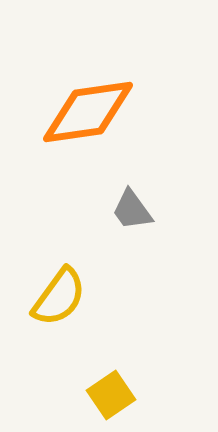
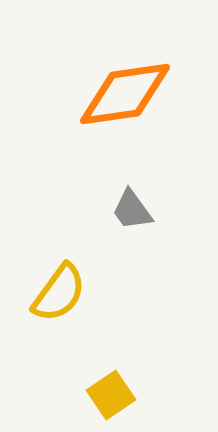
orange diamond: moved 37 px right, 18 px up
yellow semicircle: moved 4 px up
